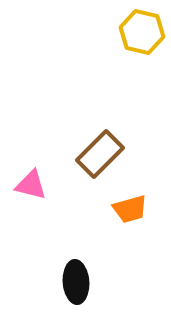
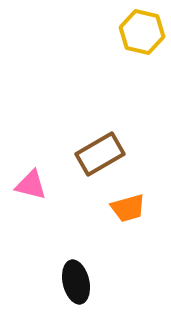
brown rectangle: rotated 15 degrees clockwise
orange trapezoid: moved 2 px left, 1 px up
black ellipse: rotated 9 degrees counterclockwise
